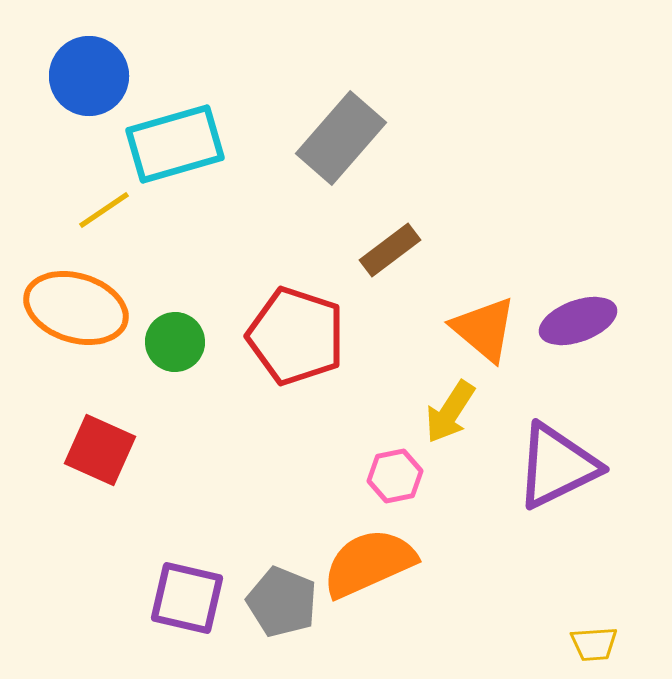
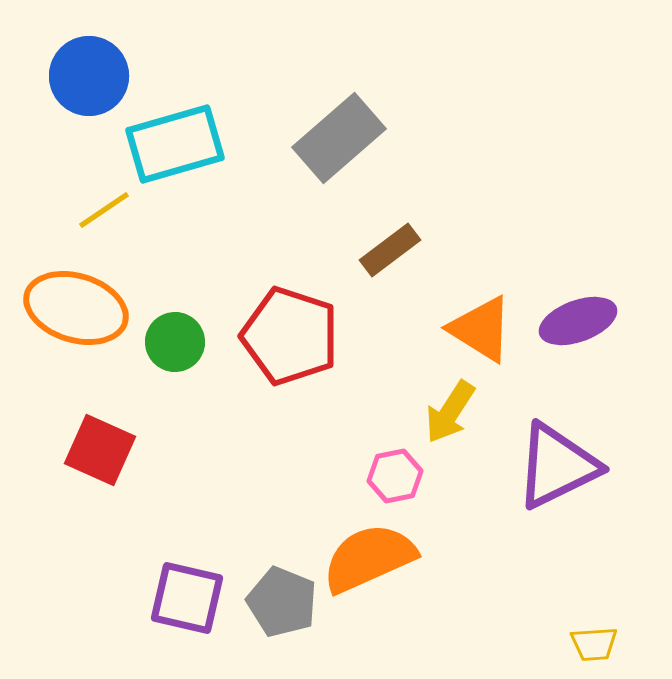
gray rectangle: moved 2 px left; rotated 8 degrees clockwise
orange triangle: moved 3 px left; rotated 8 degrees counterclockwise
red pentagon: moved 6 px left
orange semicircle: moved 5 px up
